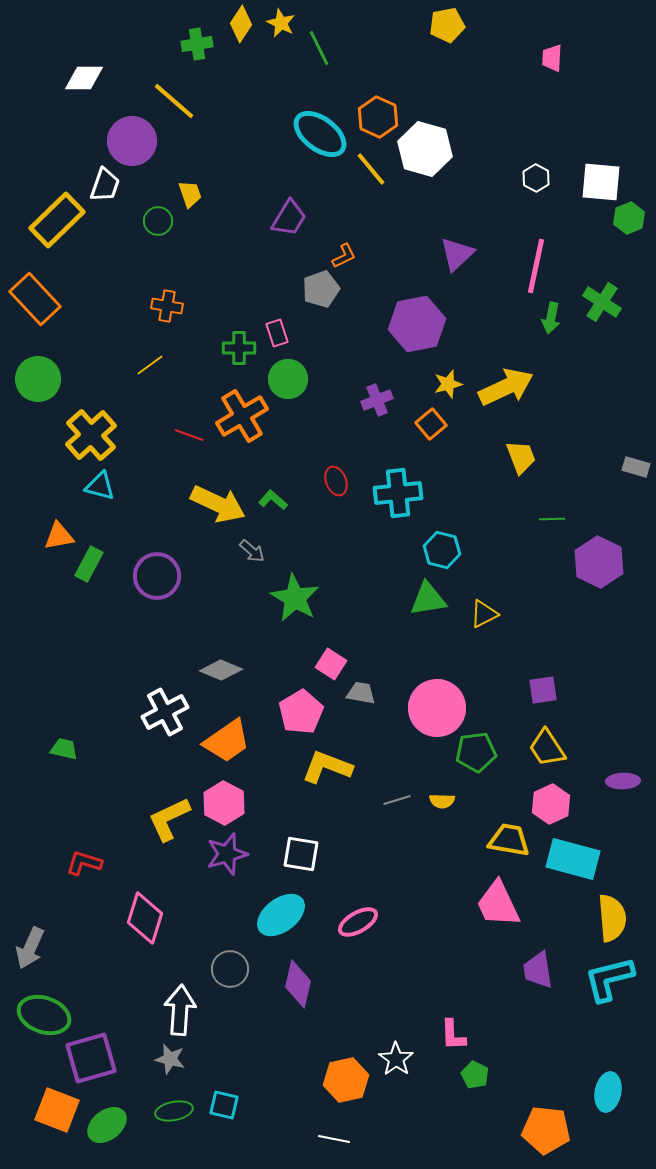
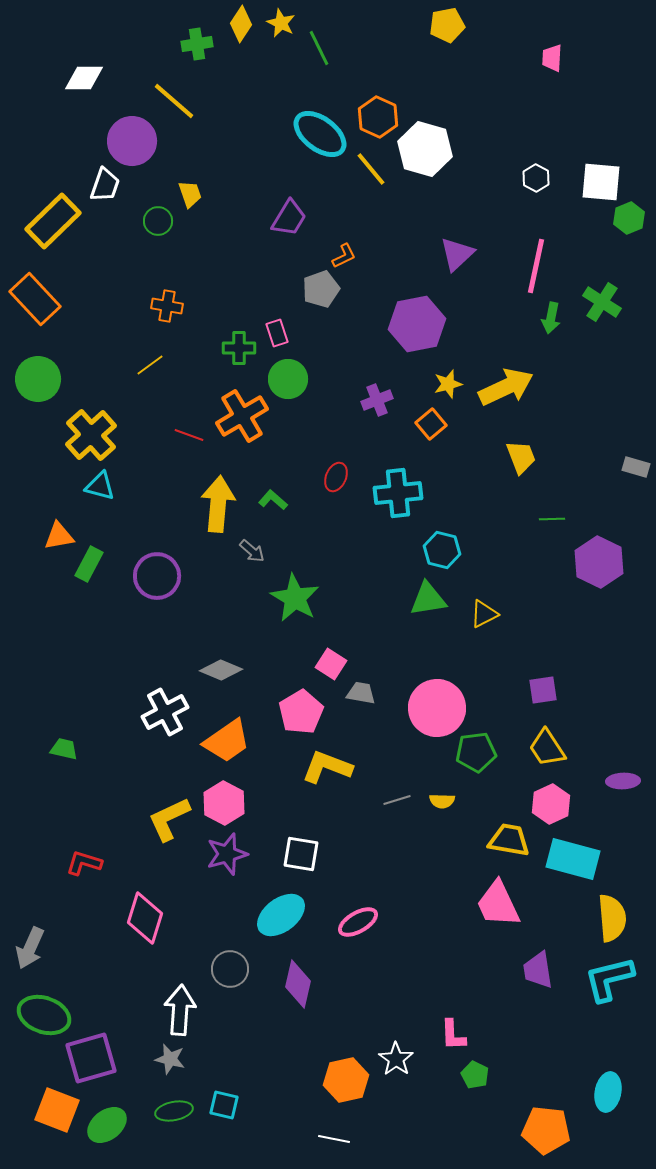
yellow rectangle at (57, 220): moved 4 px left, 1 px down
red ellipse at (336, 481): moved 4 px up; rotated 44 degrees clockwise
yellow arrow at (218, 504): rotated 110 degrees counterclockwise
